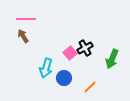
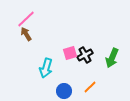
pink line: rotated 42 degrees counterclockwise
brown arrow: moved 3 px right, 2 px up
black cross: moved 7 px down
pink square: rotated 24 degrees clockwise
green arrow: moved 1 px up
blue circle: moved 13 px down
